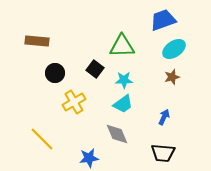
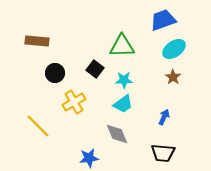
brown star: moved 1 px right; rotated 21 degrees counterclockwise
yellow line: moved 4 px left, 13 px up
